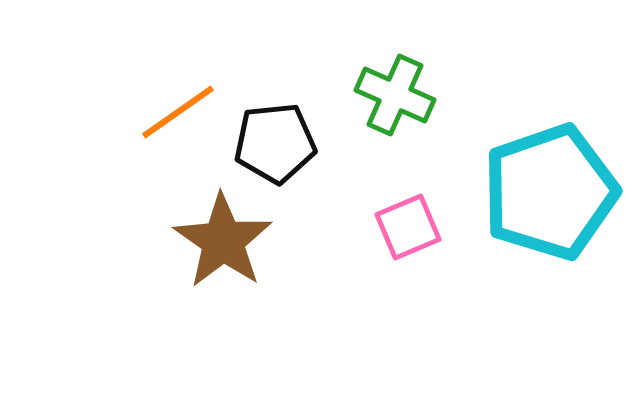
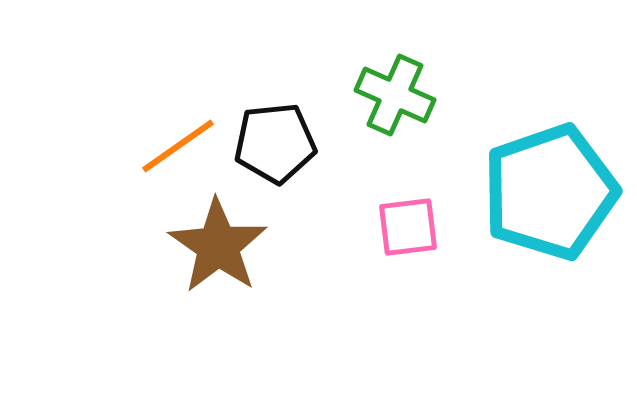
orange line: moved 34 px down
pink square: rotated 16 degrees clockwise
brown star: moved 5 px left, 5 px down
